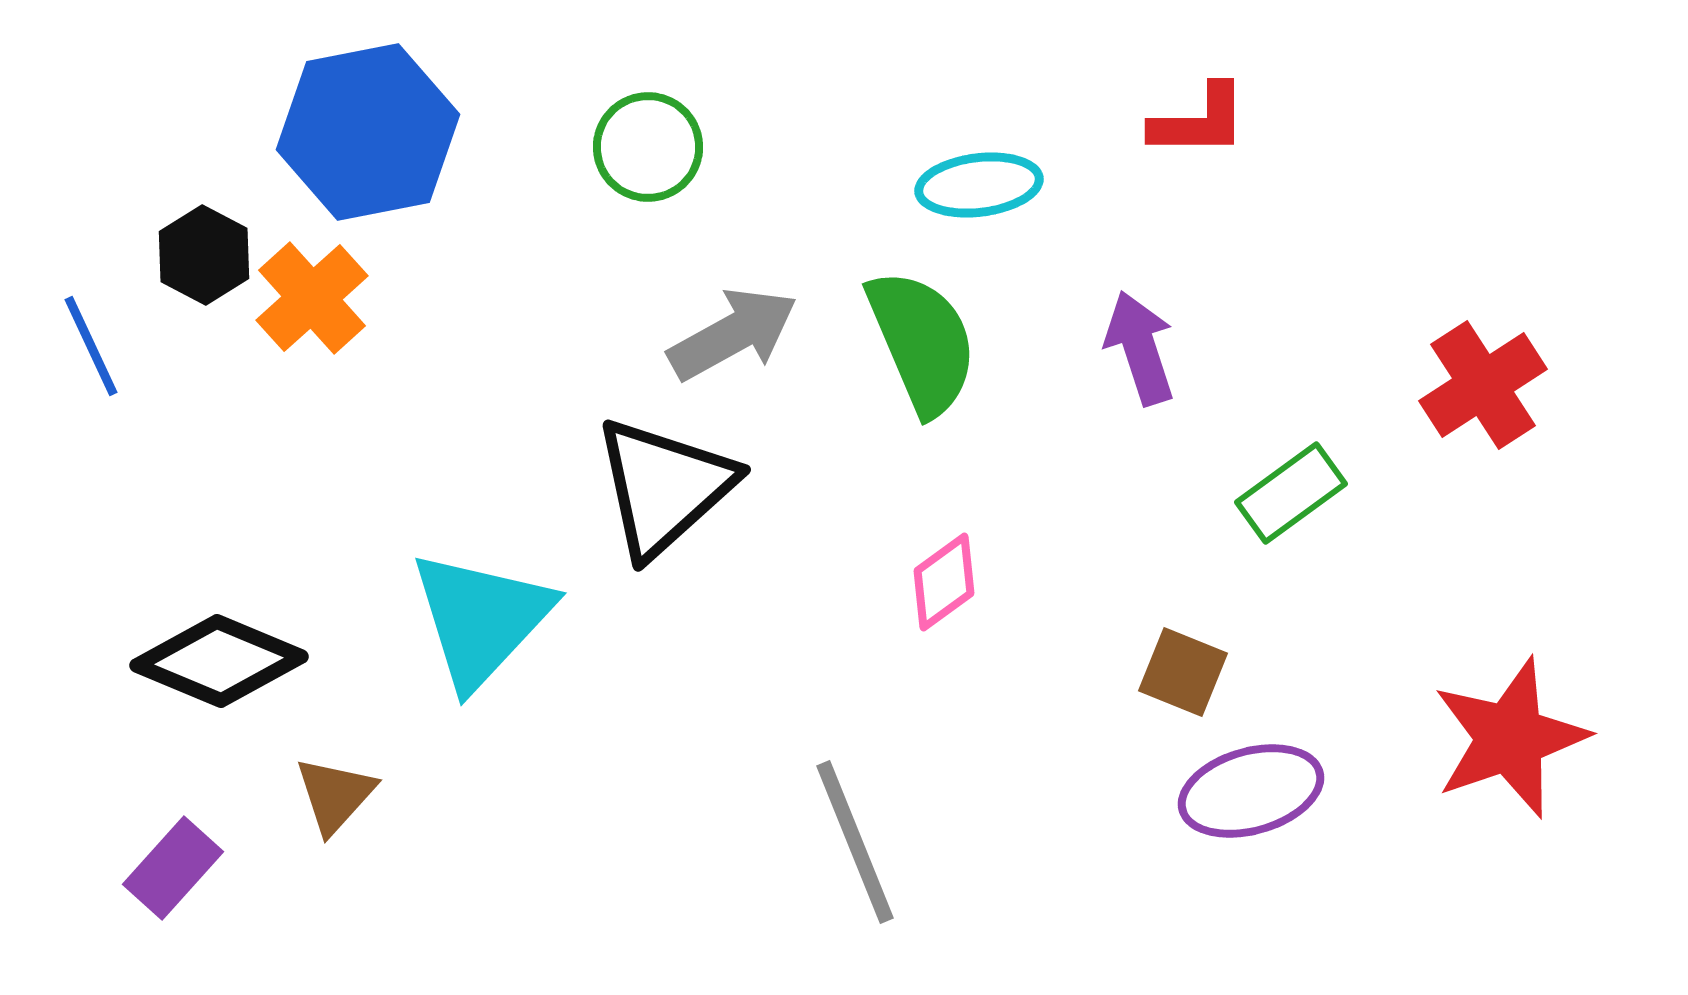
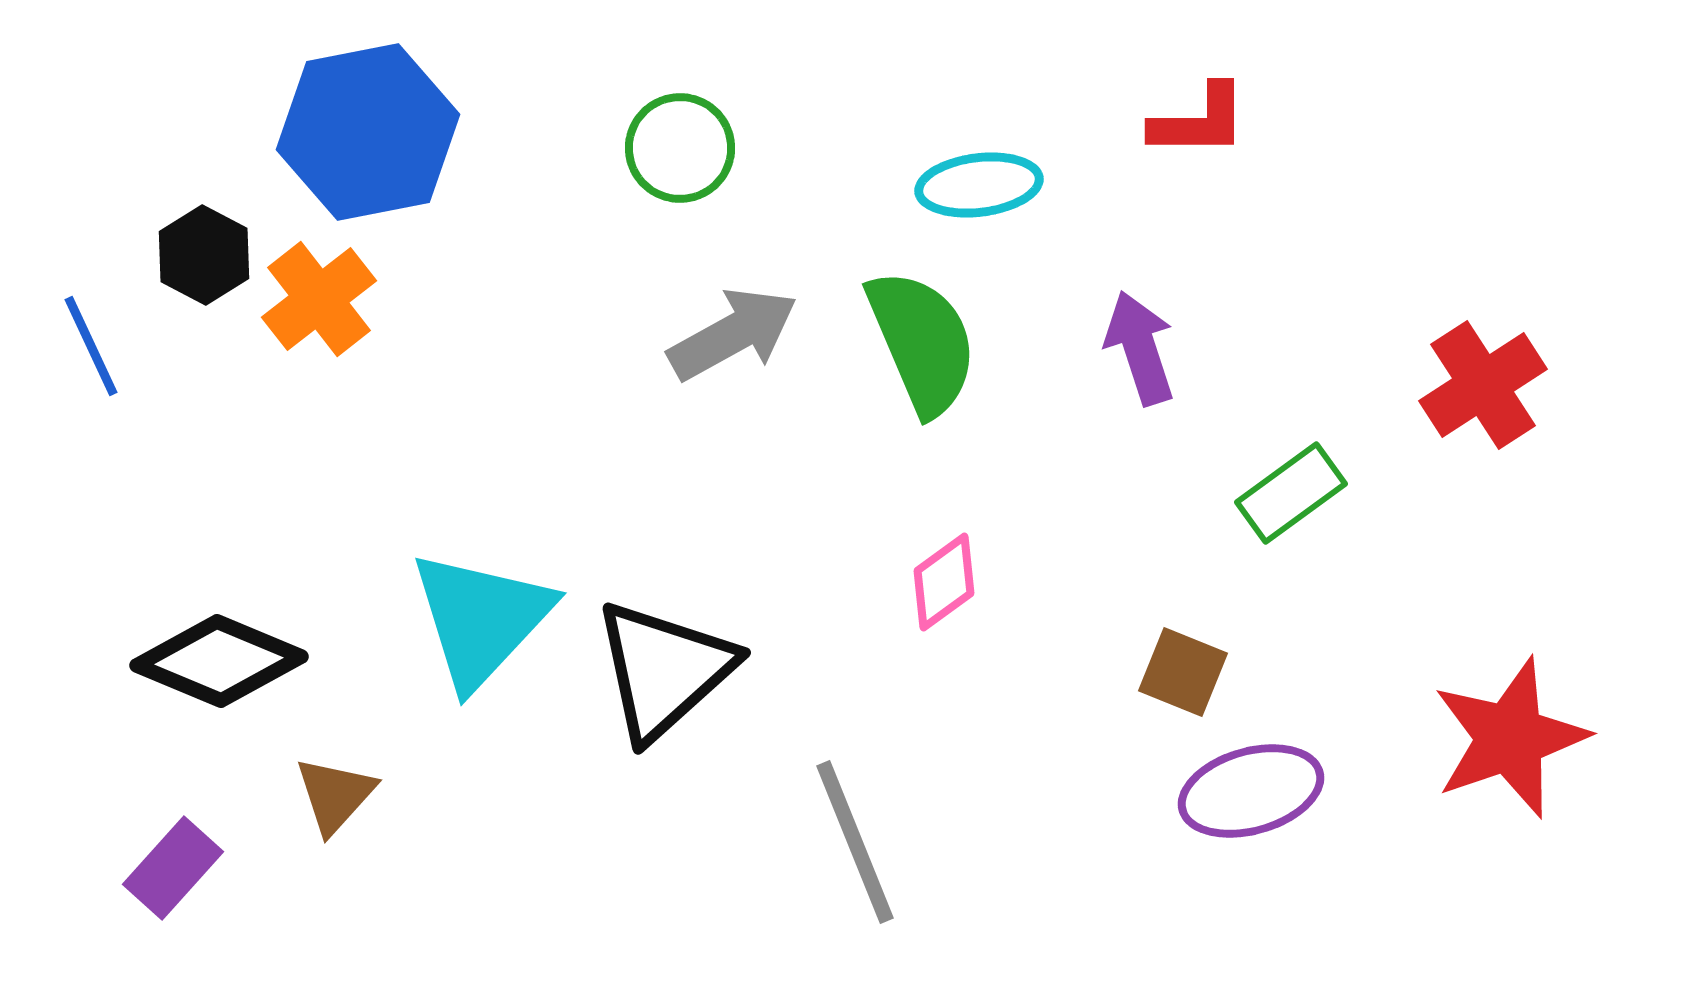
green circle: moved 32 px right, 1 px down
orange cross: moved 7 px right, 1 px down; rotated 4 degrees clockwise
black triangle: moved 183 px down
